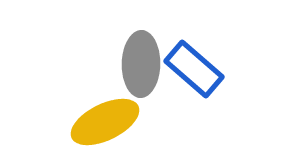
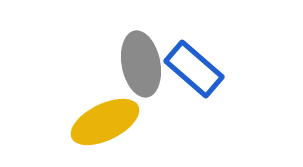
gray ellipse: rotated 12 degrees counterclockwise
